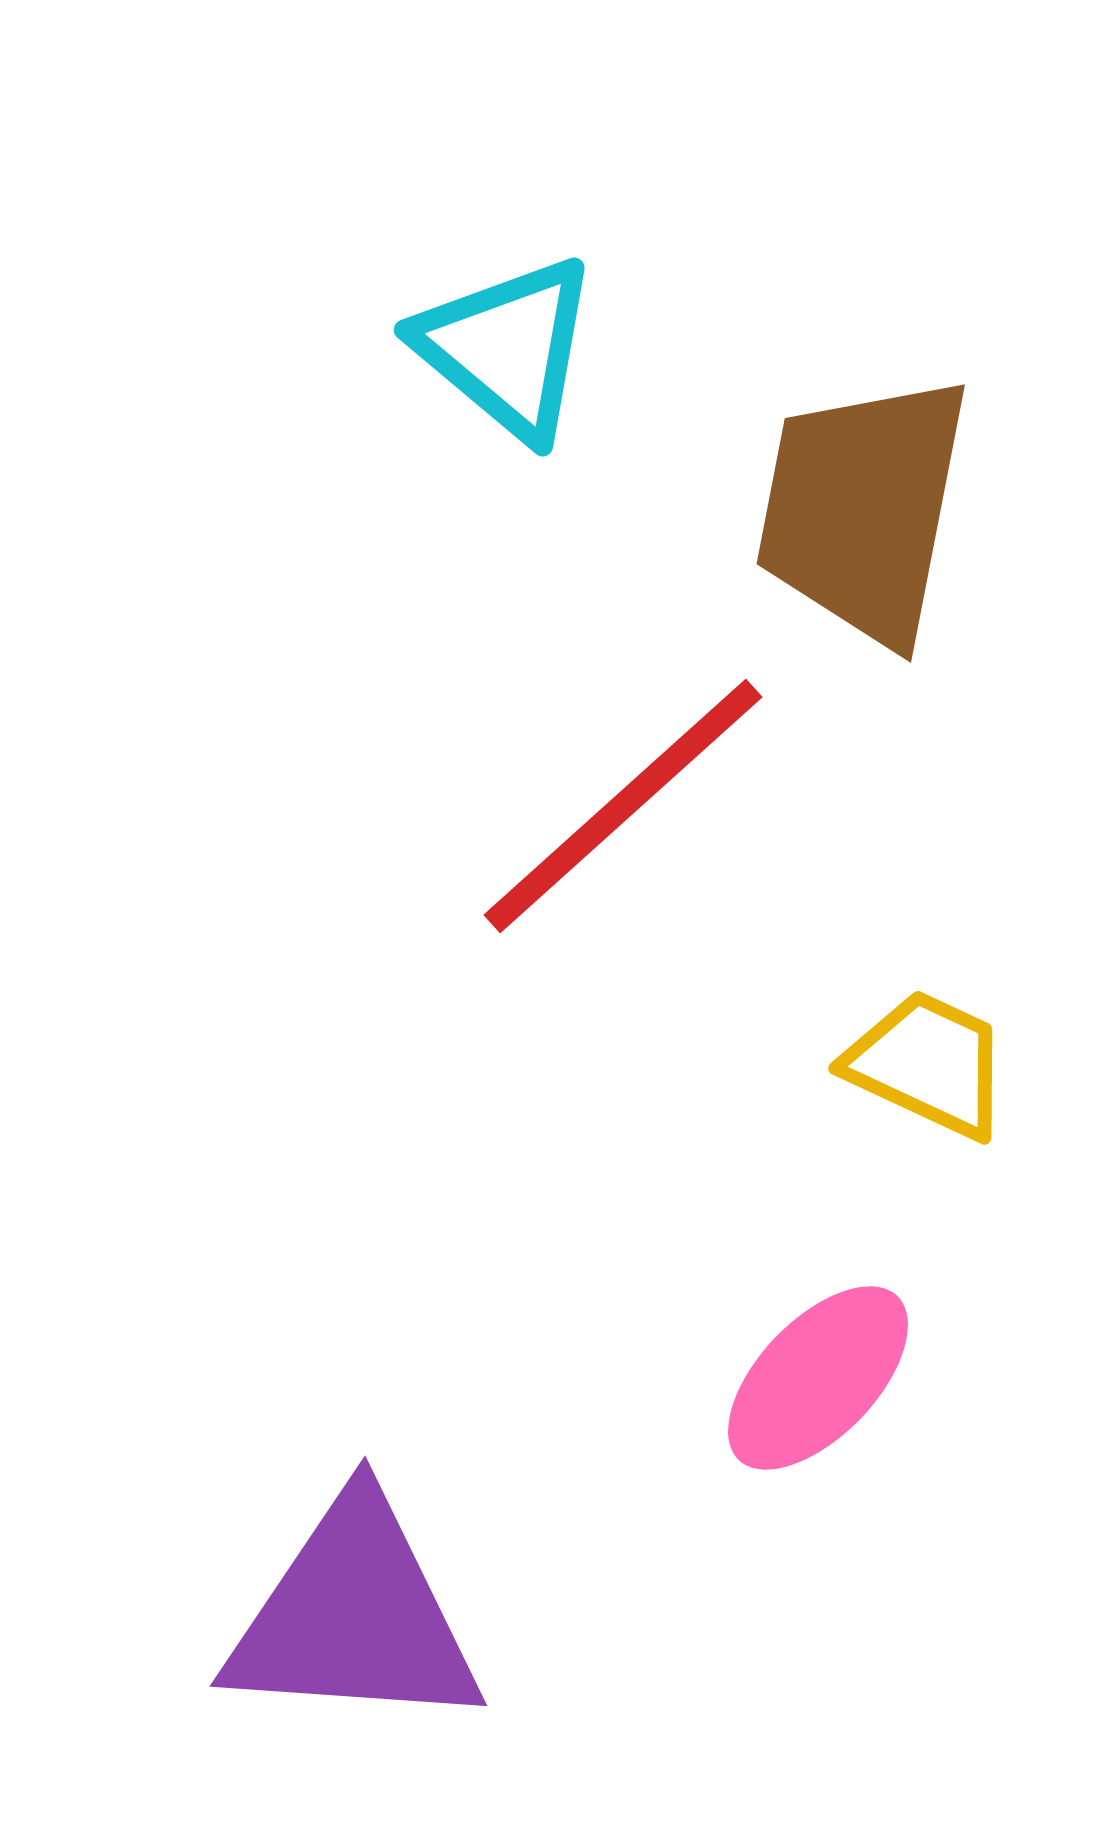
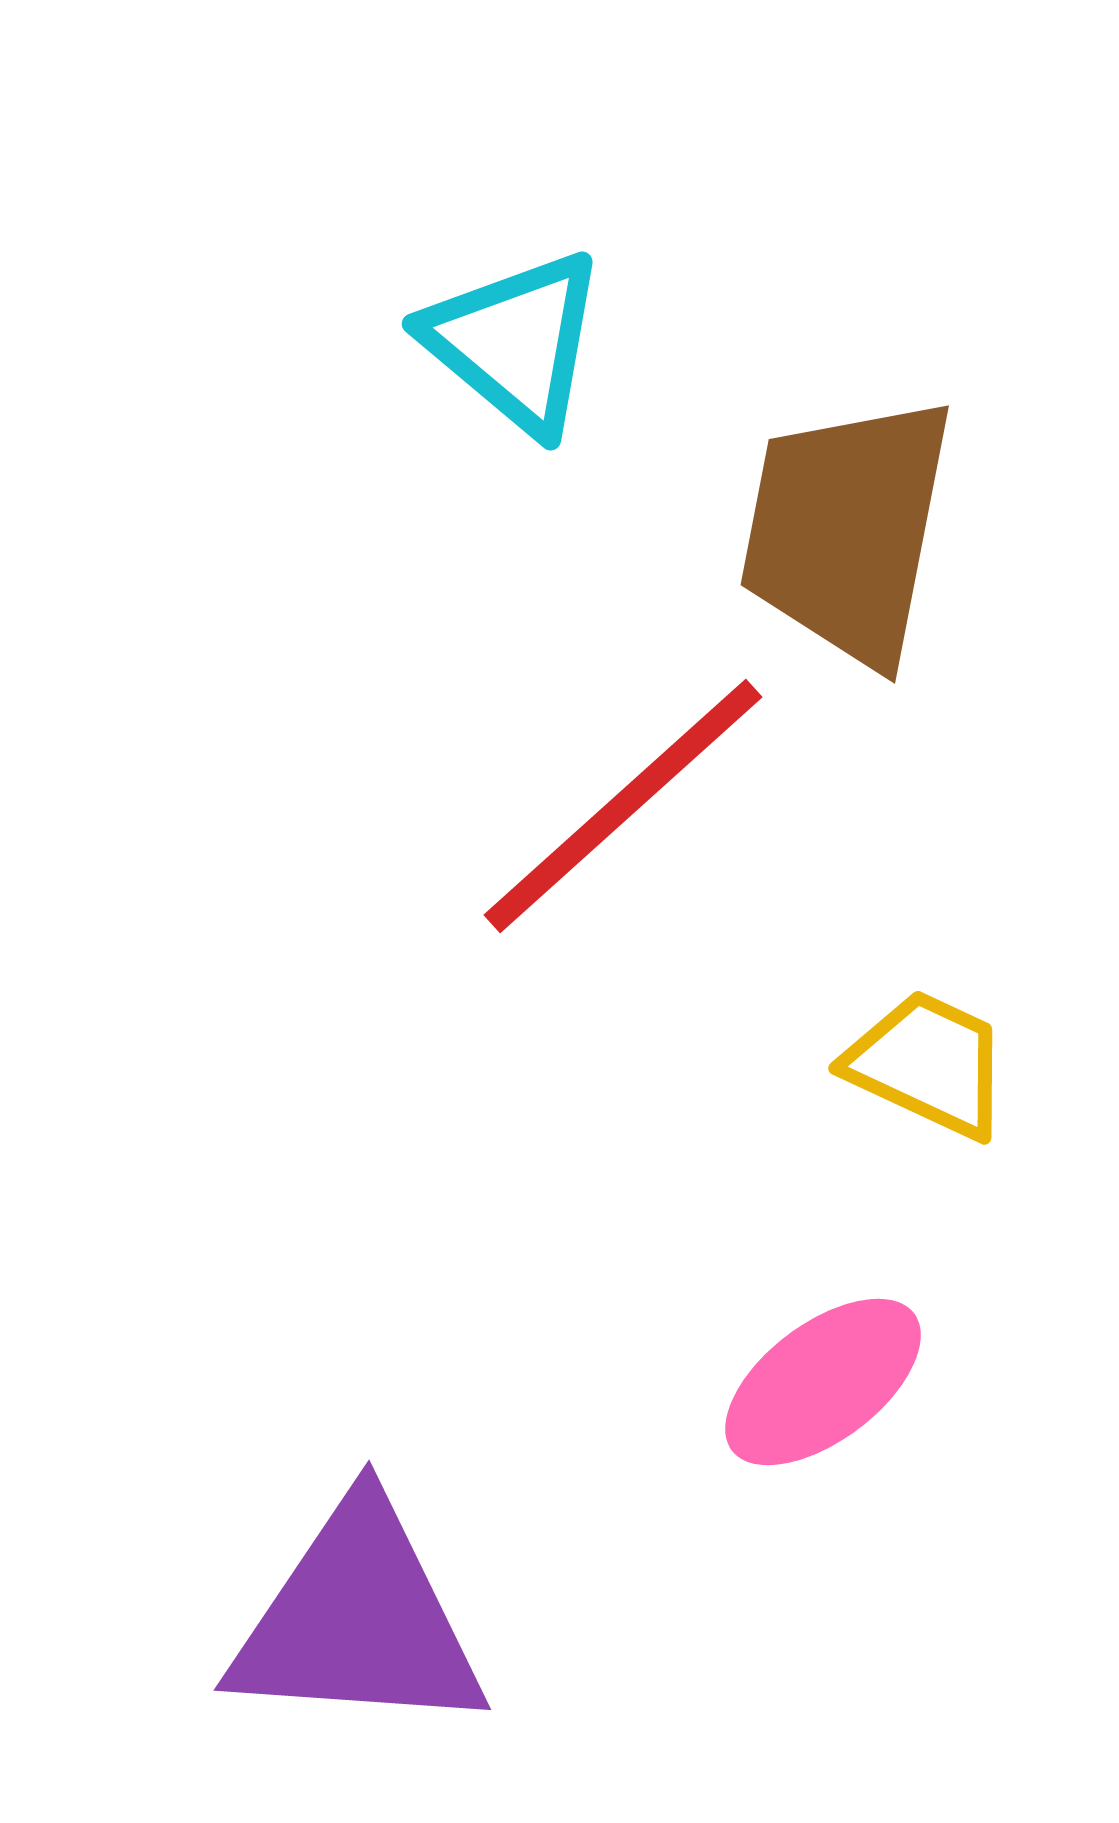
cyan triangle: moved 8 px right, 6 px up
brown trapezoid: moved 16 px left, 21 px down
pink ellipse: moved 5 px right, 4 px down; rotated 9 degrees clockwise
purple triangle: moved 4 px right, 4 px down
